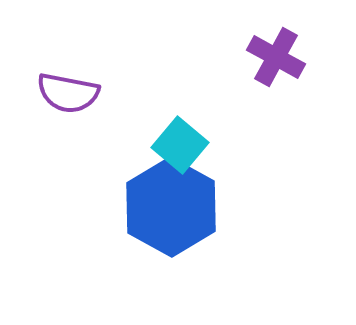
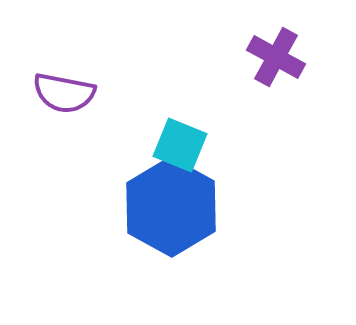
purple semicircle: moved 4 px left
cyan square: rotated 18 degrees counterclockwise
